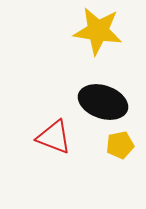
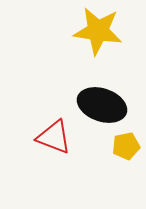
black ellipse: moved 1 px left, 3 px down
yellow pentagon: moved 6 px right, 1 px down
